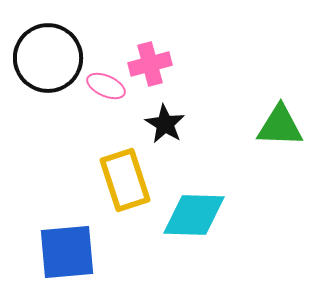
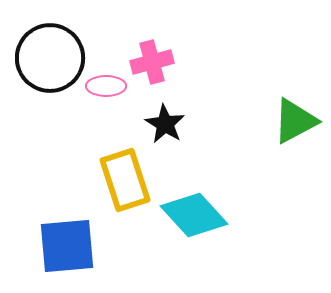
black circle: moved 2 px right
pink cross: moved 2 px right, 2 px up
pink ellipse: rotated 24 degrees counterclockwise
green triangle: moved 15 px right, 5 px up; rotated 30 degrees counterclockwise
cyan diamond: rotated 46 degrees clockwise
blue square: moved 6 px up
